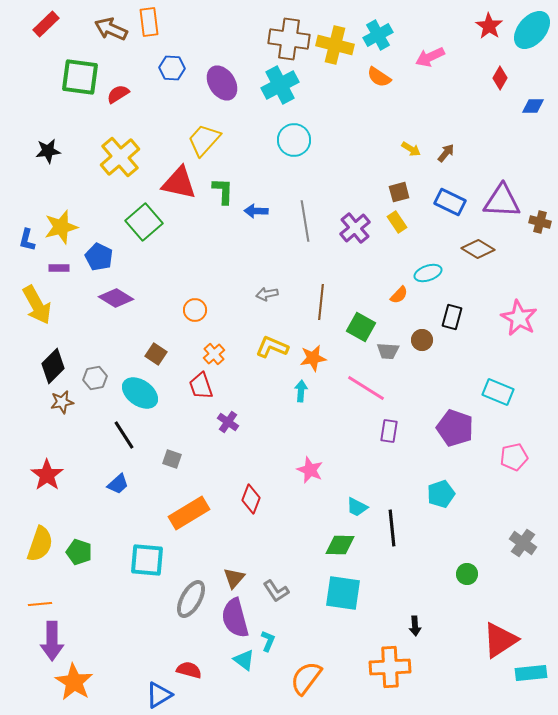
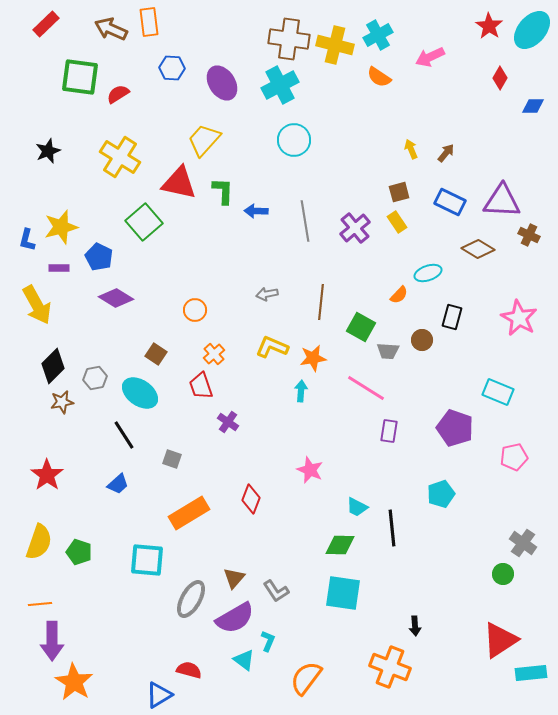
yellow arrow at (411, 149): rotated 144 degrees counterclockwise
black star at (48, 151): rotated 15 degrees counterclockwise
yellow cross at (120, 157): rotated 18 degrees counterclockwise
brown cross at (540, 222): moved 11 px left, 13 px down; rotated 10 degrees clockwise
yellow semicircle at (40, 544): moved 1 px left, 2 px up
green circle at (467, 574): moved 36 px right
purple semicircle at (235, 618): rotated 105 degrees counterclockwise
orange cross at (390, 667): rotated 24 degrees clockwise
